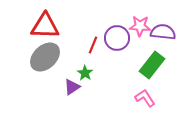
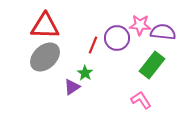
pink star: moved 1 px up
pink L-shape: moved 4 px left, 2 px down
